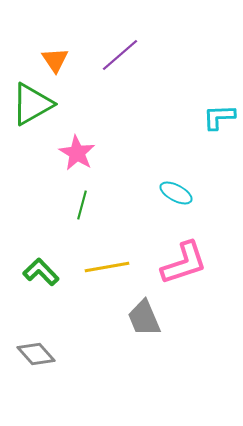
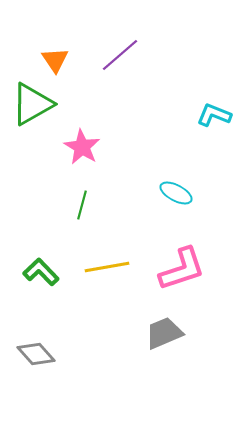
cyan L-shape: moved 5 px left, 2 px up; rotated 24 degrees clockwise
pink star: moved 5 px right, 6 px up
pink L-shape: moved 2 px left, 6 px down
gray trapezoid: moved 20 px right, 15 px down; rotated 90 degrees clockwise
